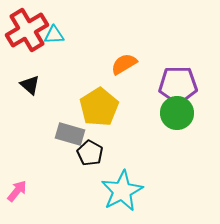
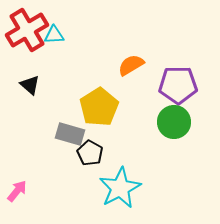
orange semicircle: moved 7 px right, 1 px down
green circle: moved 3 px left, 9 px down
cyan star: moved 2 px left, 3 px up
